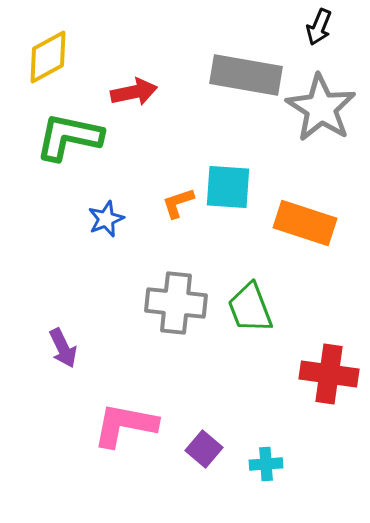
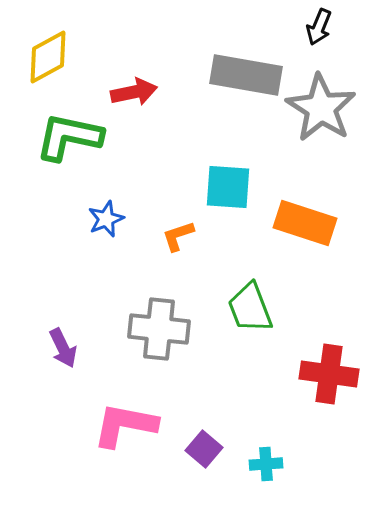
orange L-shape: moved 33 px down
gray cross: moved 17 px left, 26 px down
